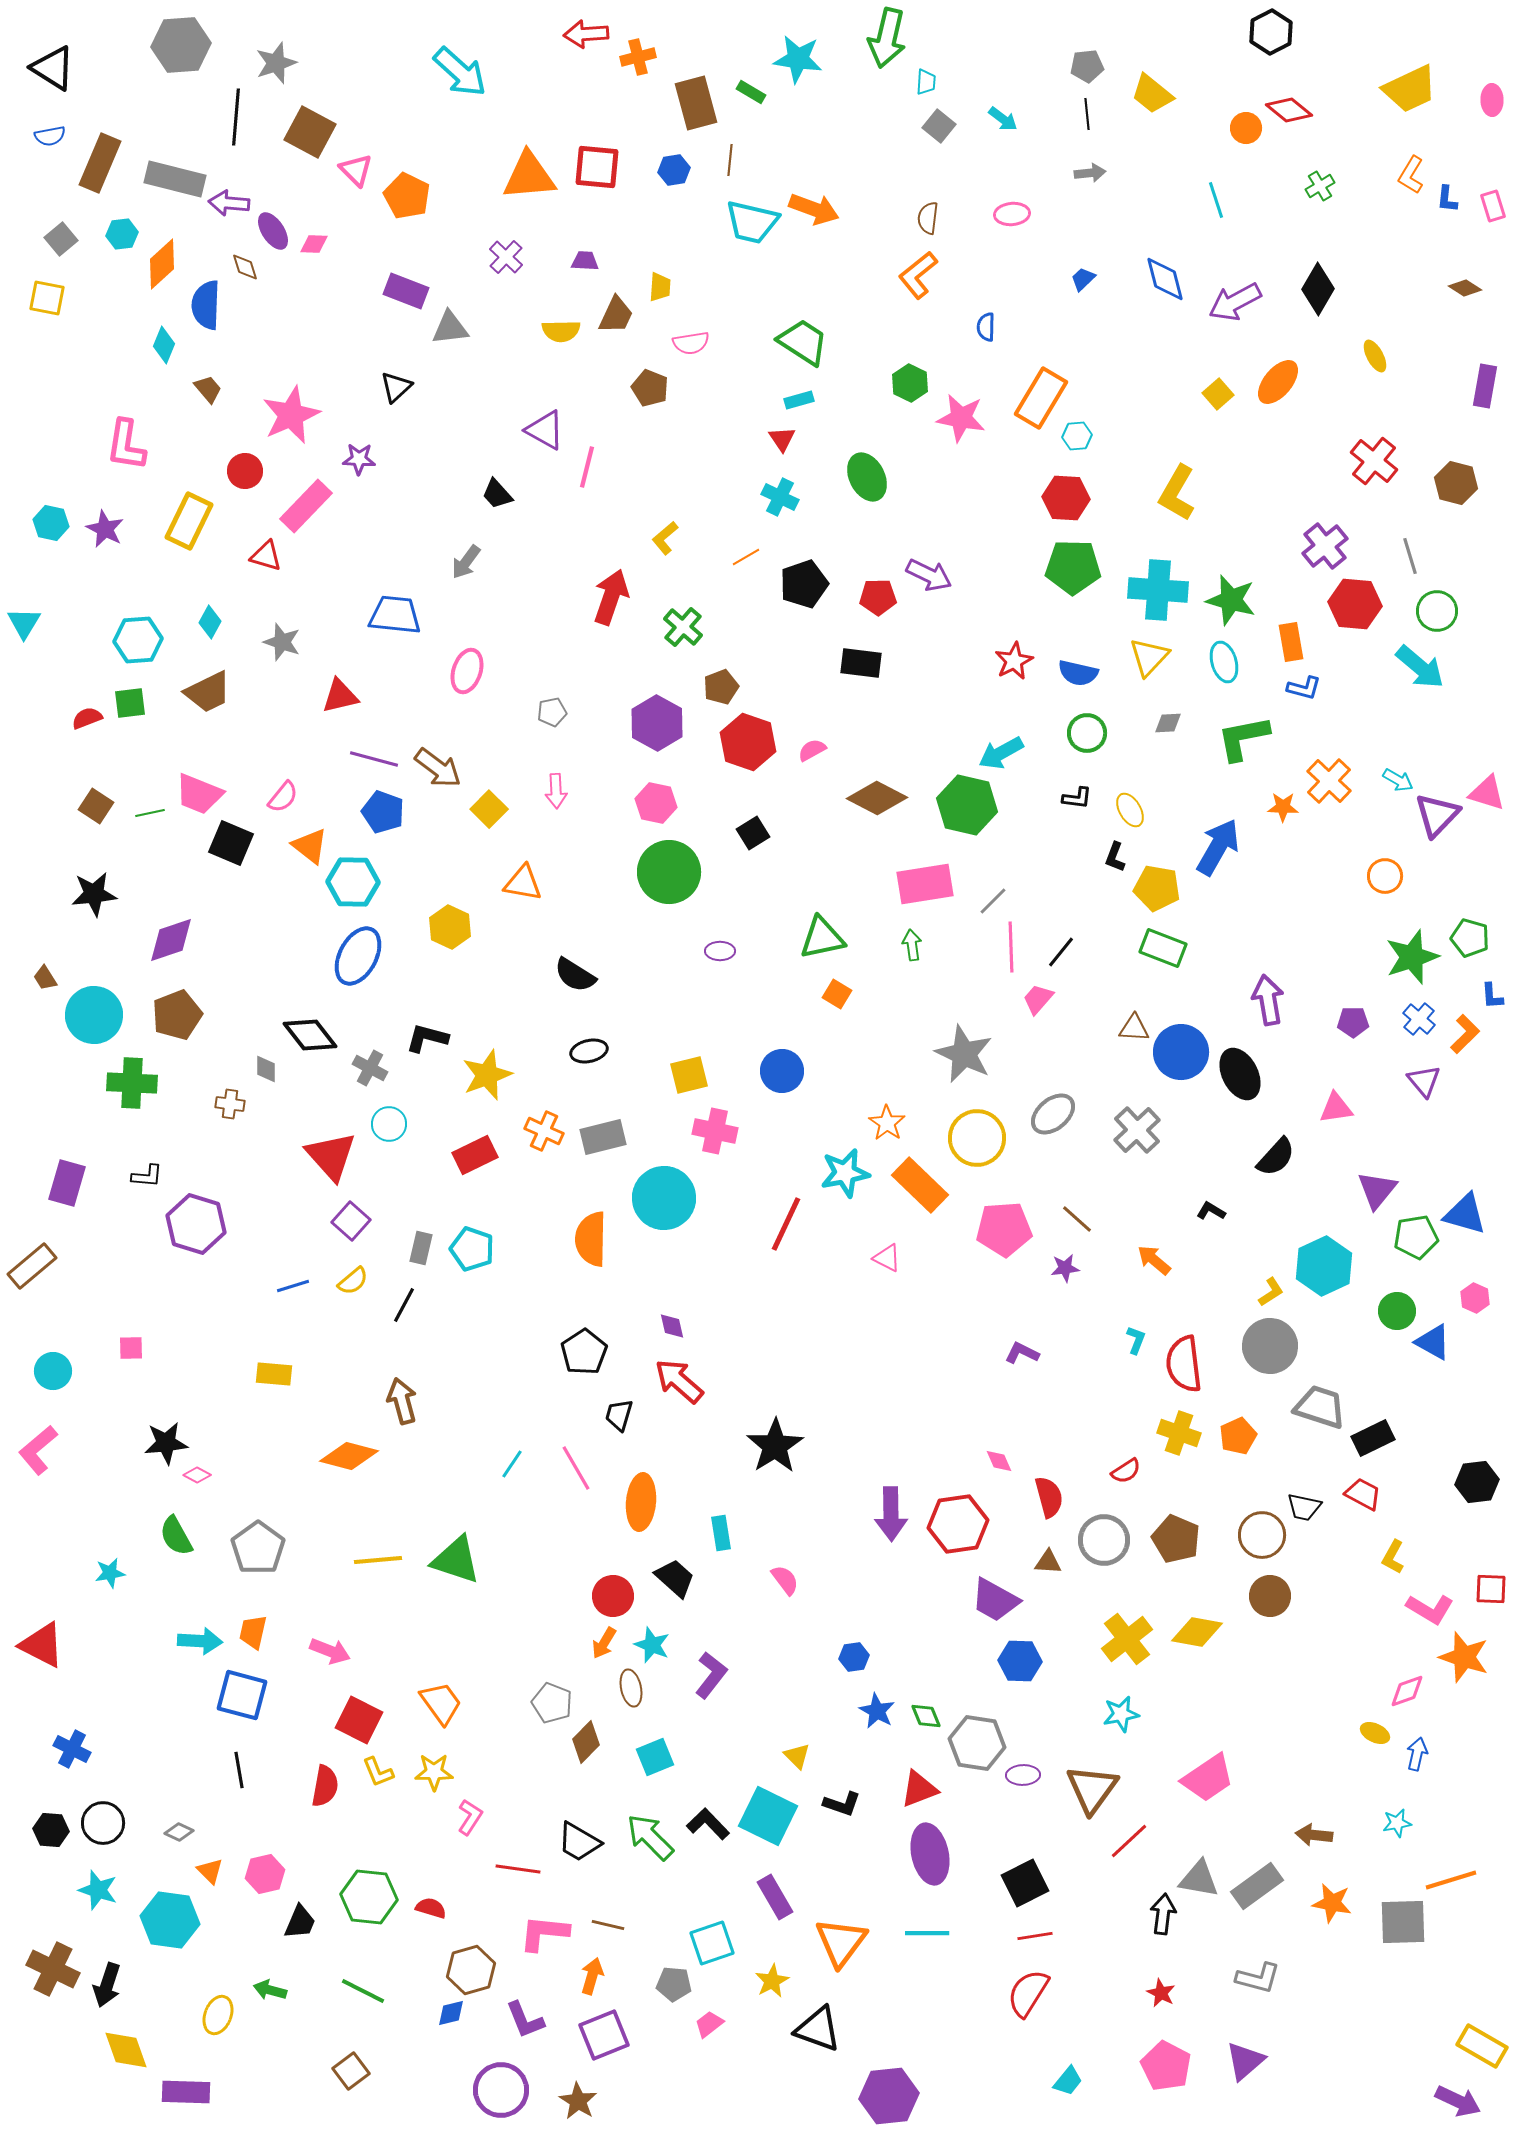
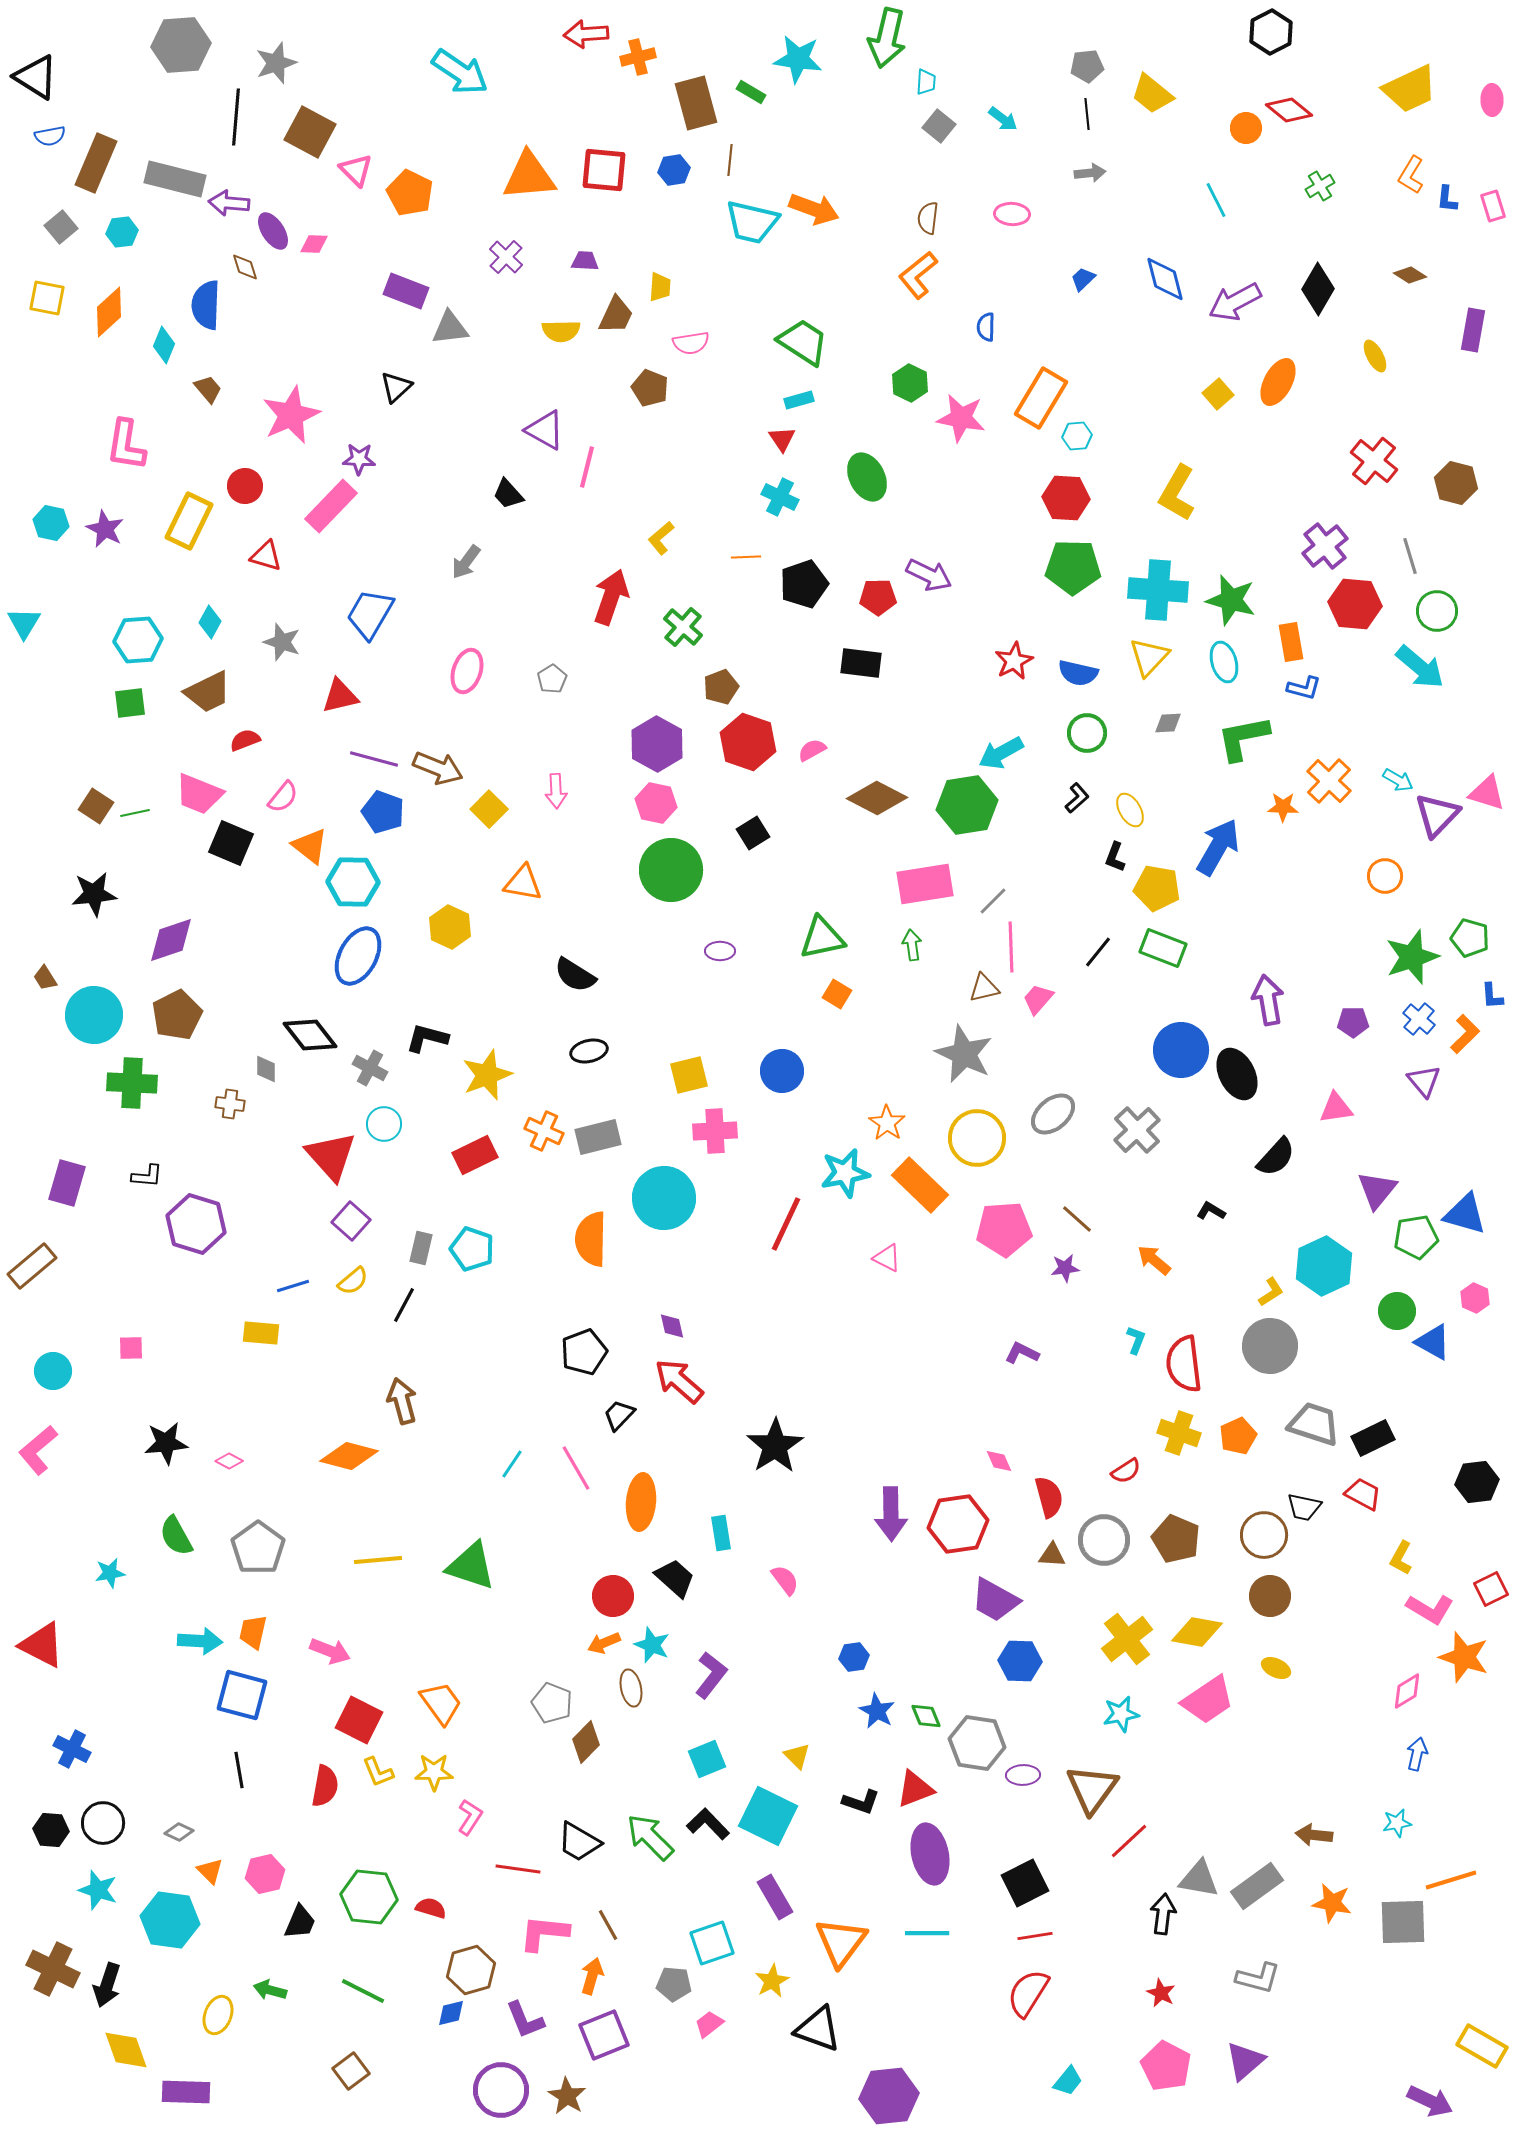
black triangle at (53, 68): moved 17 px left, 9 px down
cyan arrow at (460, 72): rotated 8 degrees counterclockwise
brown rectangle at (100, 163): moved 4 px left
red square at (597, 167): moved 7 px right, 3 px down
orange pentagon at (407, 196): moved 3 px right, 3 px up
cyan line at (1216, 200): rotated 9 degrees counterclockwise
pink ellipse at (1012, 214): rotated 8 degrees clockwise
cyan hexagon at (122, 234): moved 2 px up
gray square at (61, 239): moved 12 px up
orange diamond at (162, 264): moved 53 px left, 48 px down
brown diamond at (1465, 288): moved 55 px left, 13 px up
orange ellipse at (1278, 382): rotated 12 degrees counterclockwise
purple rectangle at (1485, 386): moved 12 px left, 56 px up
red circle at (245, 471): moved 15 px down
black trapezoid at (497, 494): moved 11 px right
pink rectangle at (306, 506): moved 25 px right
yellow L-shape at (665, 538): moved 4 px left
orange line at (746, 557): rotated 28 degrees clockwise
blue trapezoid at (395, 615): moved 25 px left, 1 px up; rotated 66 degrees counterclockwise
gray pentagon at (552, 712): moved 33 px up; rotated 20 degrees counterclockwise
red semicircle at (87, 718): moved 158 px right, 22 px down
purple hexagon at (657, 723): moved 21 px down
brown arrow at (438, 768): rotated 15 degrees counterclockwise
black L-shape at (1077, 798): rotated 48 degrees counterclockwise
green hexagon at (967, 805): rotated 22 degrees counterclockwise
green line at (150, 813): moved 15 px left
green circle at (669, 872): moved 2 px right, 2 px up
black line at (1061, 952): moved 37 px right
brown pentagon at (177, 1015): rotated 6 degrees counterclockwise
brown triangle at (1134, 1028): moved 150 px left, 40 px up; rotated 16 degrees counterclockwise
blue circle at (1181, 1052): moved 2 px up
black ellipse at (1240, 1074): moved 3 px left
cyan circle at (389, 1124): moved 5 px left
pink cross at (715, 1131): rotated 15 degrees counterclockwise
gray rectangle at (603, 1137): moved 5 px left
black pentagon at (584, 1352): rotated 12 degrees clockwise
yellow rectangle at (274, 1374): moved 13 px left, 41 px up
gray trapezoid at (1320, 1407): moved 6 px left, 17 px down
black trapezoid at (619, 1415): rotated 28 degrees clockwise
pink diamond at (197, 1475): moved 32 px right, 14 px up
brown circle at (1262, 1535): moved 2 px right
yellow L-shape at (1393, 1557): moved 8 px right, 1 px down
green triangle at (456, 1560): moved 15 px right, 6 px down
brown triangle at (1048, 1562): moved 4 px right, 7 px up
red square at (1491, 1589): rotated 28 degrees counterclockwise
orange arrow at (604, 1643): rotated 36 degrees clockwise
pink diamond at (1407, 1691): rotated 12 degrees counterclockwise
yellow ellipse at (1375, 1733): moved 99 px left, 65 px up
cyan square at (655, 1757): moved 52 px right, 2 px down
pink trapezoid at (1208, 1778): moved 78 px up
red triangle at (919, 1789): moved 4 px left
black L-shape at (842, 1804): moved 19 px right, 2 px up
brown line at (608, 1925): rotated 48 degrees clockwise
brown star at (578, 2101): moved 11 px left, 5 px up
purple arrow at (1458, 2101): moved 28 px left
